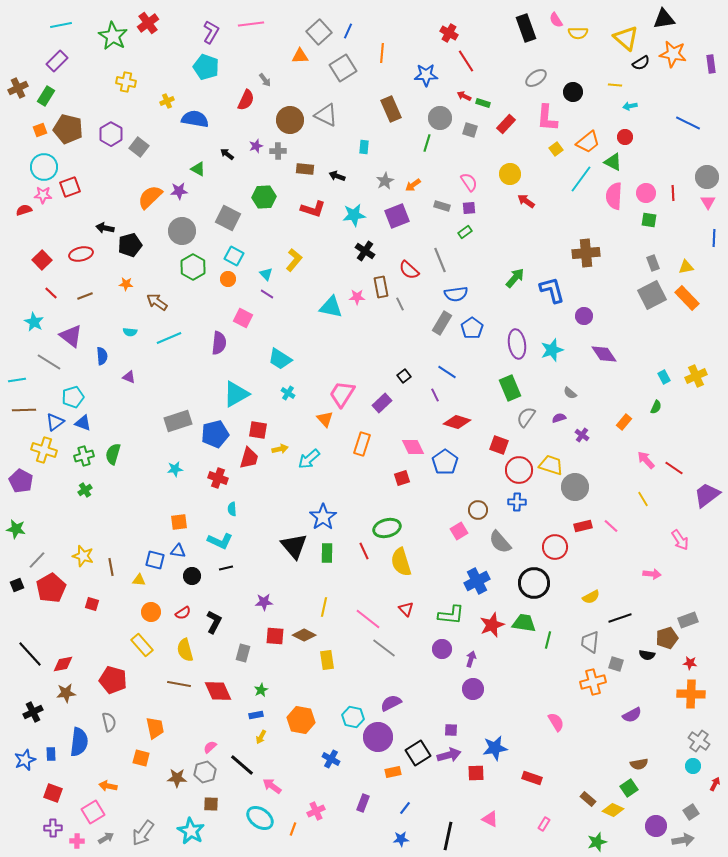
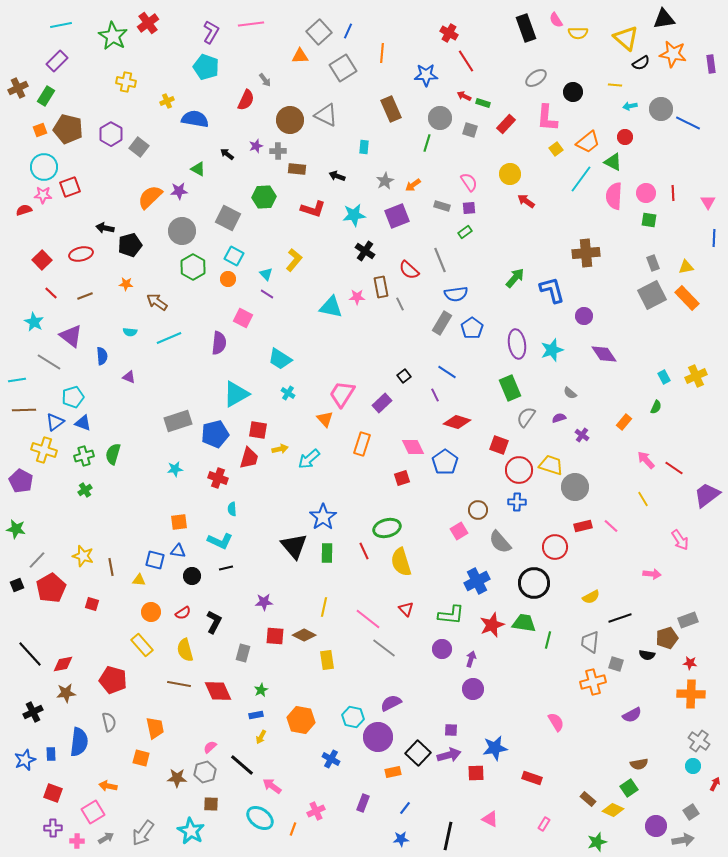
brown rectangle at (305, 169): moved 8 px left
gray circle at (707, 177): moved 46 px left, 68 px up
black square at (418, 753): rotated 15 degrees counterclockwise
